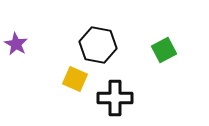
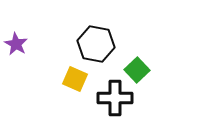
black hexagon: moved 2 px left, 1 px up
green square: moved 27 px left, 20 px down; rotated 15 degrees counterclockwise
